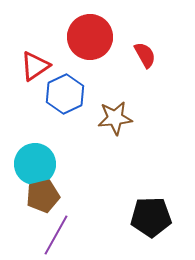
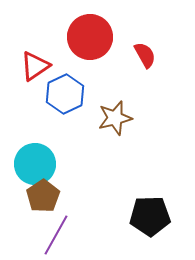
brown star: rotated 8 degrees counterclockwise
brown pentagon: rotated 20 degrees counterclockwise
black pentagon: moved 1 px left, 1 px up
